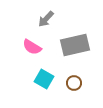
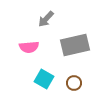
pink semicircle: moved 3 px left; rotated 36 degrees counterclockwise
